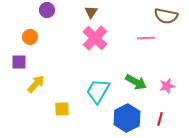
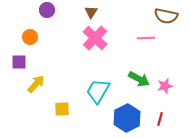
green arrow: moved 3 px right, 3 px up
pink star: moved 2 px left
